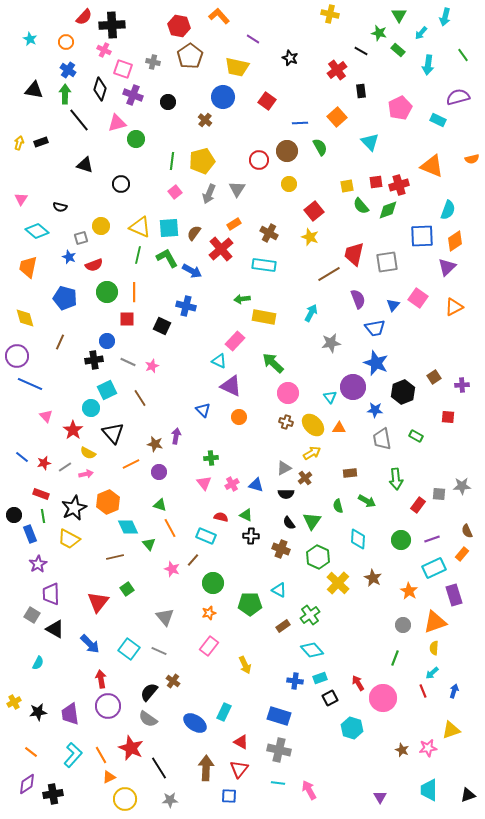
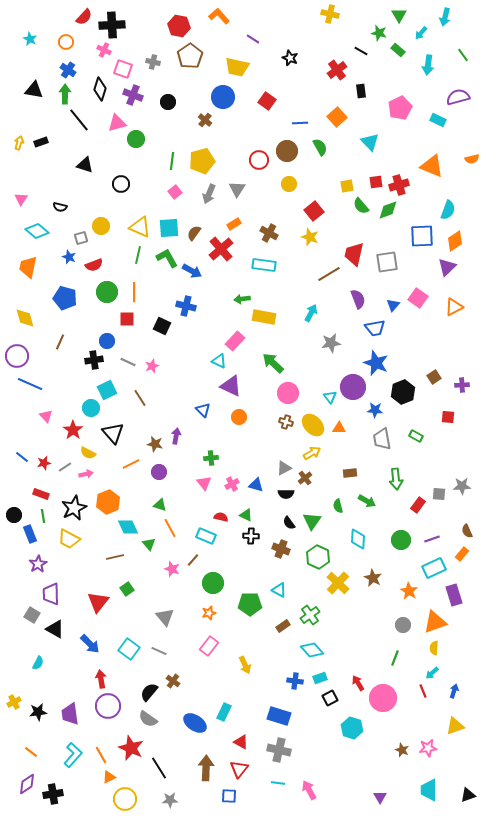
yellow triangle at (451, 730): moved 4 px right, 4 px up
